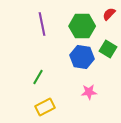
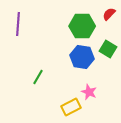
purple line: moved 24 px left; rotated 15 degrees clockwise
pink star: rotated 28 degrees clockwise
yellow rectangle: moved 26 px right
